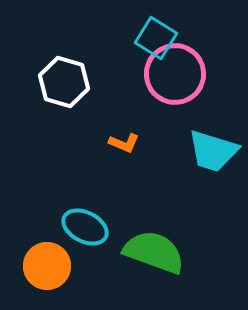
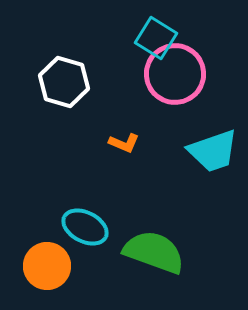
cyan trapezoid: rotated 36 degrees counterclockwise
